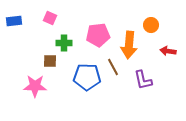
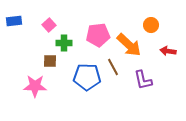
pink square: moved 1 px left, 7 px down; rotated 24 degrees clockwise
orange arrow: rotated 52 degrees counterclockwise
